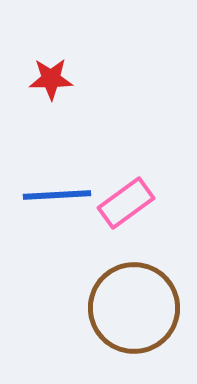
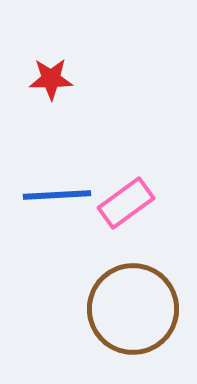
brown circle: moved 1 px left, 1 px down
